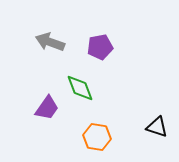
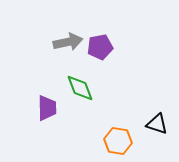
gray arrow: moved 18 px right; rotated 148 degrees clockwise
purple trapezoid: rotated 36 degrees counterclockwise
black triangle: moved 3 px up
orange hexagon: moved 21 px right, 4 px down
